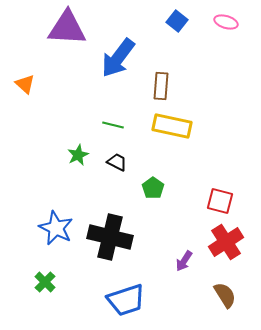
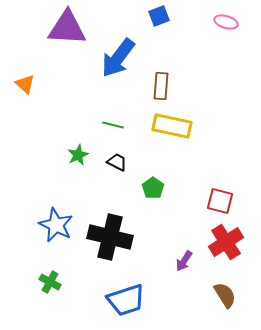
blue square: moved 18 px left, 5 px up; rotated 30 degrees clockwise
blue star: moved 3 px up
green cross: moved 5 px right; rotated 15 degrees counterclockwise
